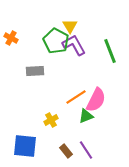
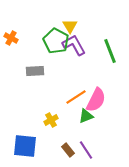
brown rectangle: moved 2 px right, 1 px up
